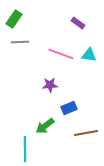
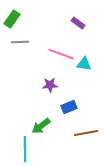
green rectangle: moved 2 px left
cyan triangle: moved 5 px left, 9 px down
blue rectangle: moved 1 px up
green arrow: moved 4 px left
